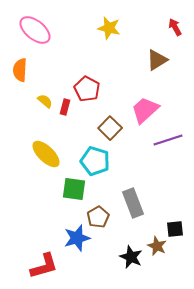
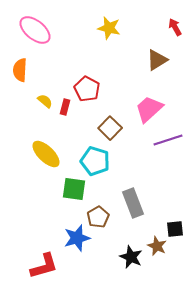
pink trapezoid: moved 4 px right, 1 px up
